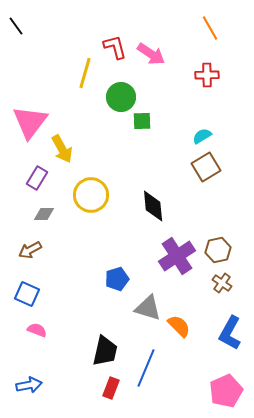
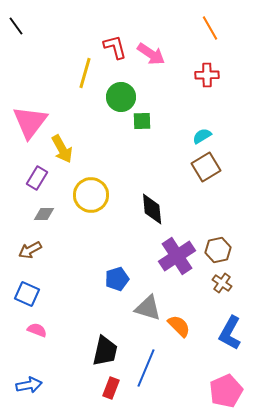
black diamond: moved 1 px left, 3 px down
